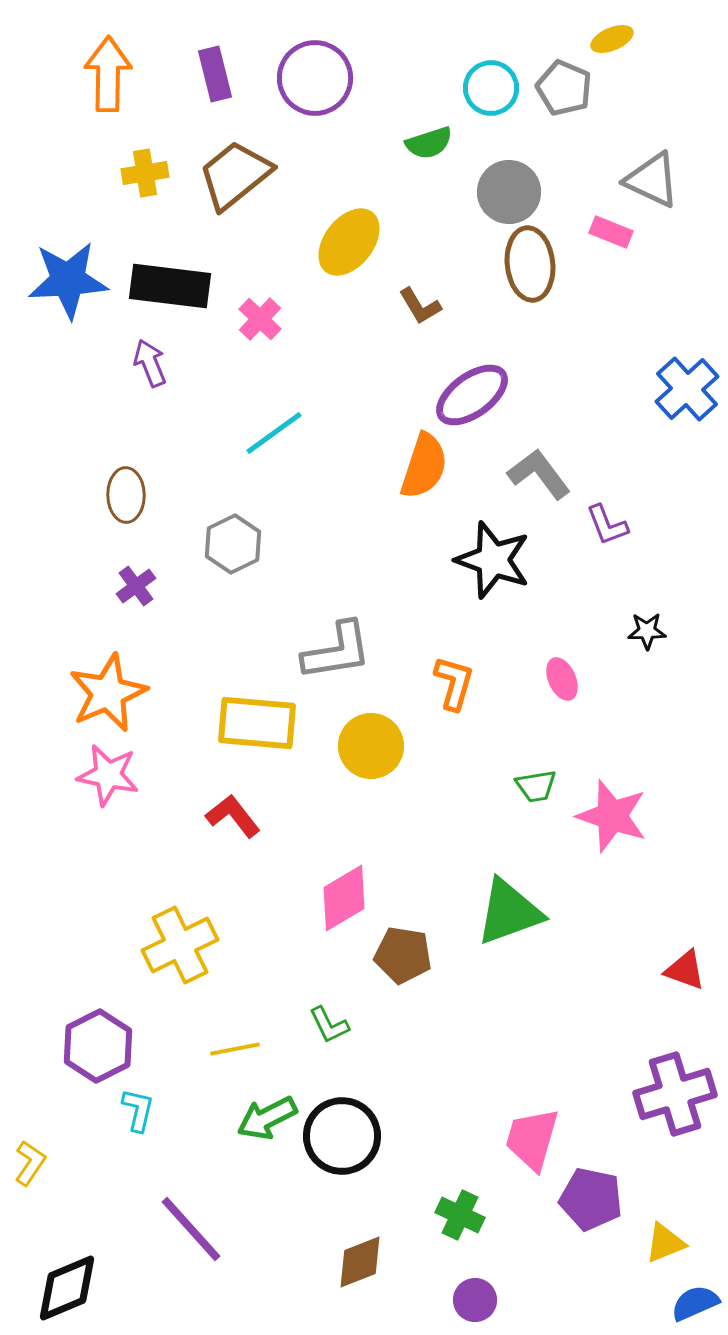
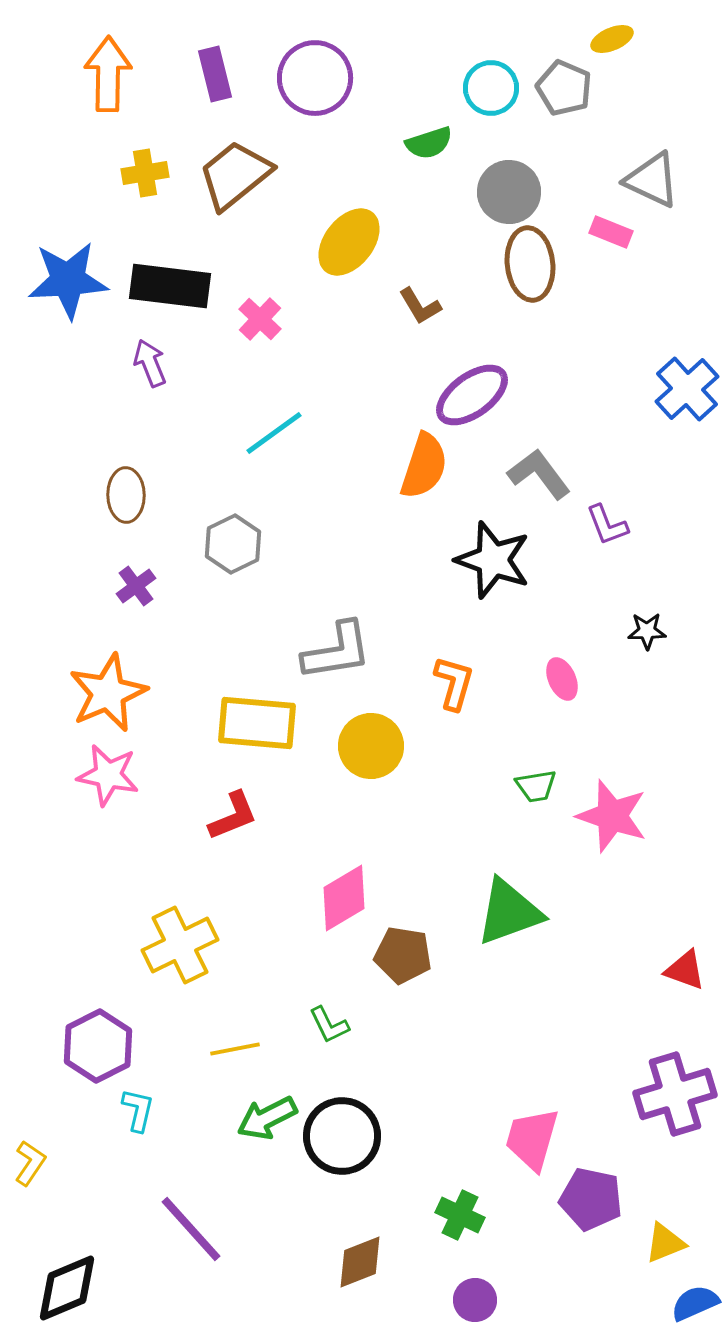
red L-shape at (233, 816): rotated 106 degrees clockwise
